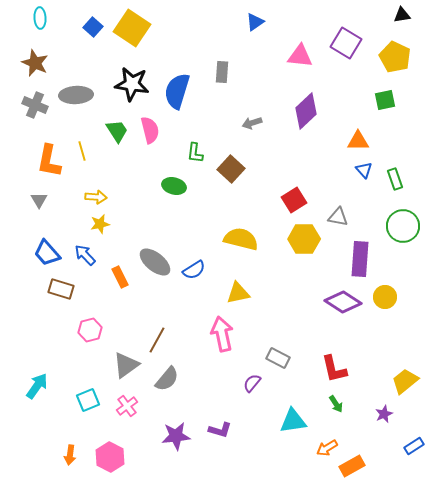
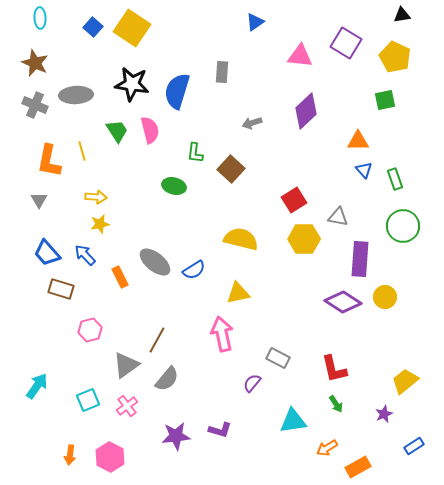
orange rectangle at (352, 466): moved 6 px right, 1 px down
